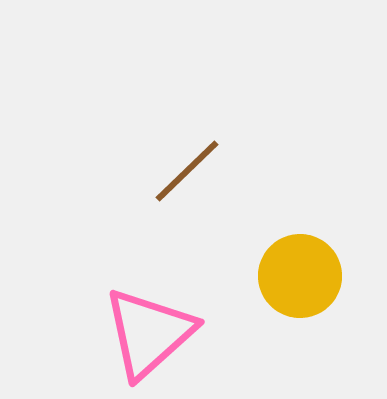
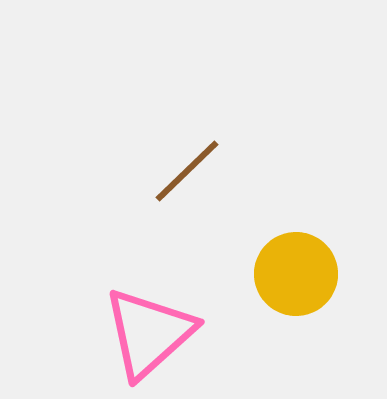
yellow circle: moved 4 px left, 2 px up
